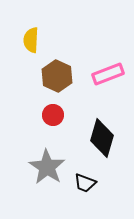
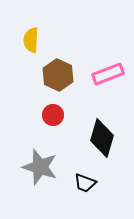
brown hexagon: moved 1 px right, 1 px up
gray star: moved 7 px left; rotated 15 degrees counterclockwise
